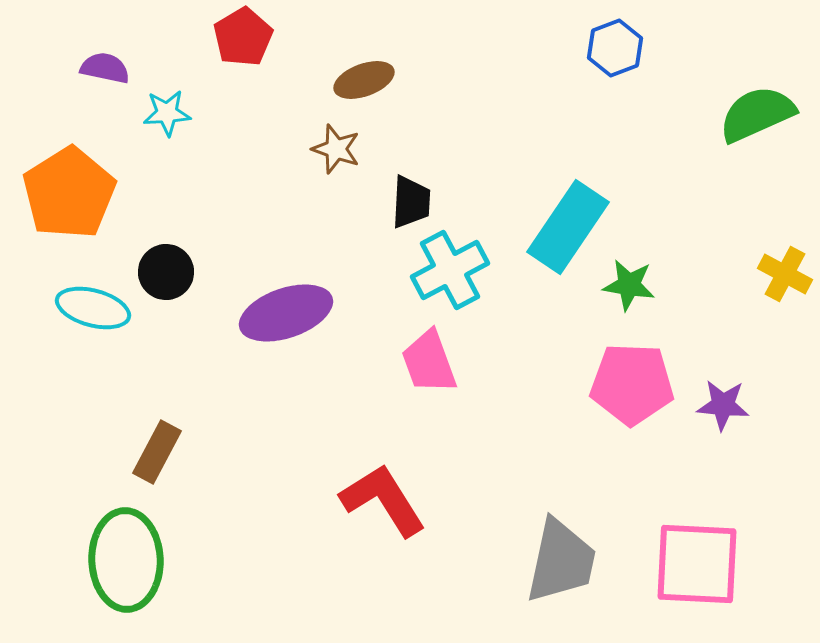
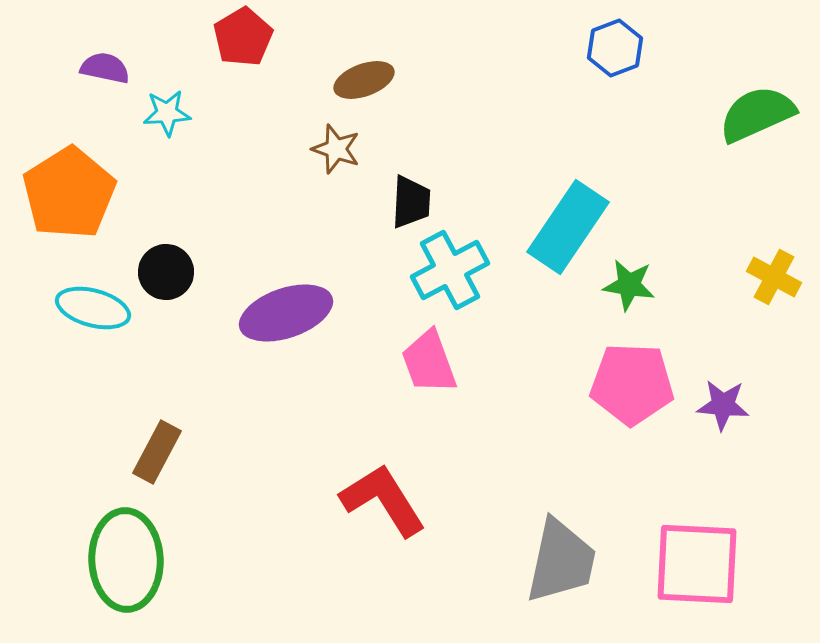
yellow cross: moved 11 px left, 3 px down
